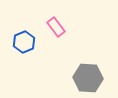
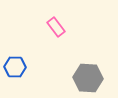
blue hexagon: moved 9 px left, 25 px down; rotated 25 degrees clockwise
